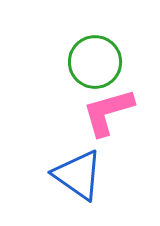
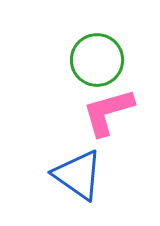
green circle: moved 2 px right, 2 px up
